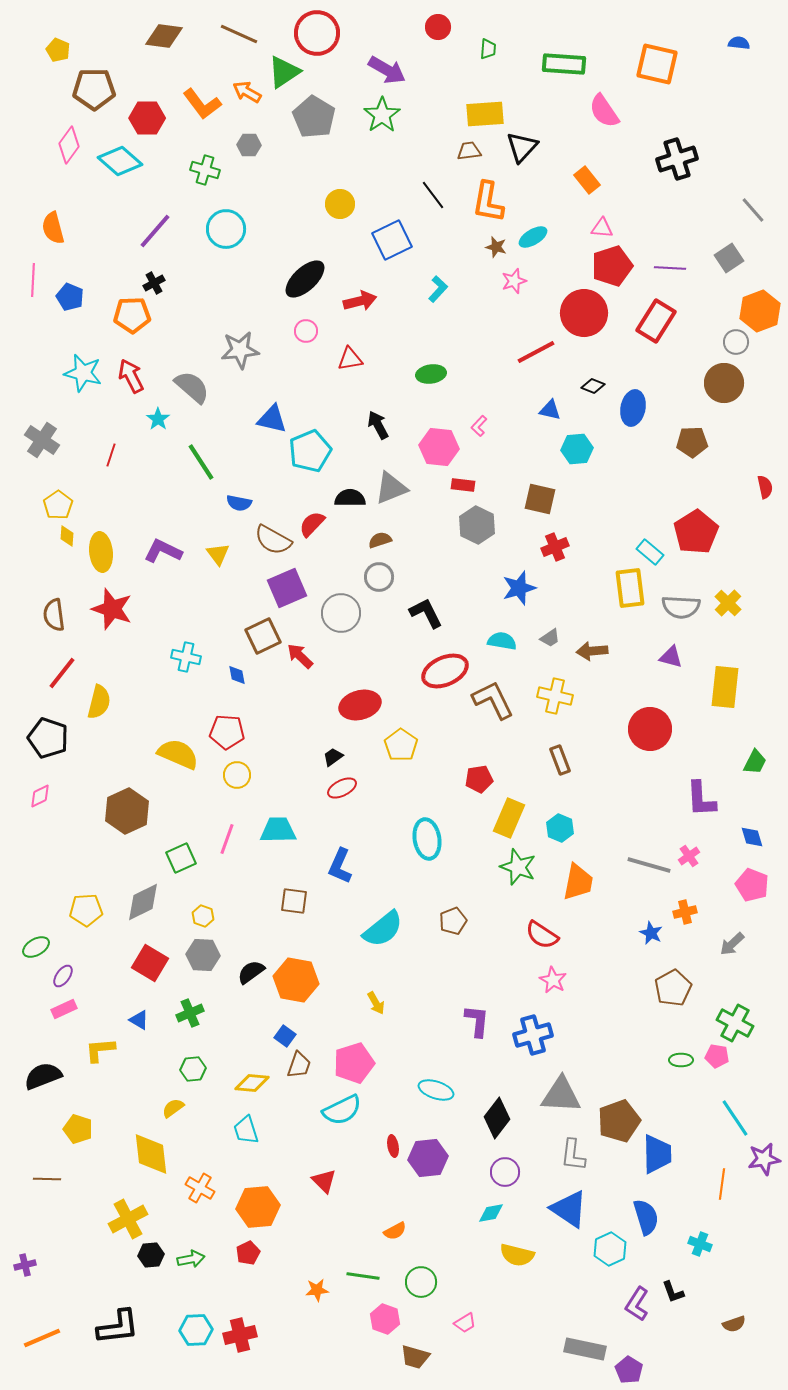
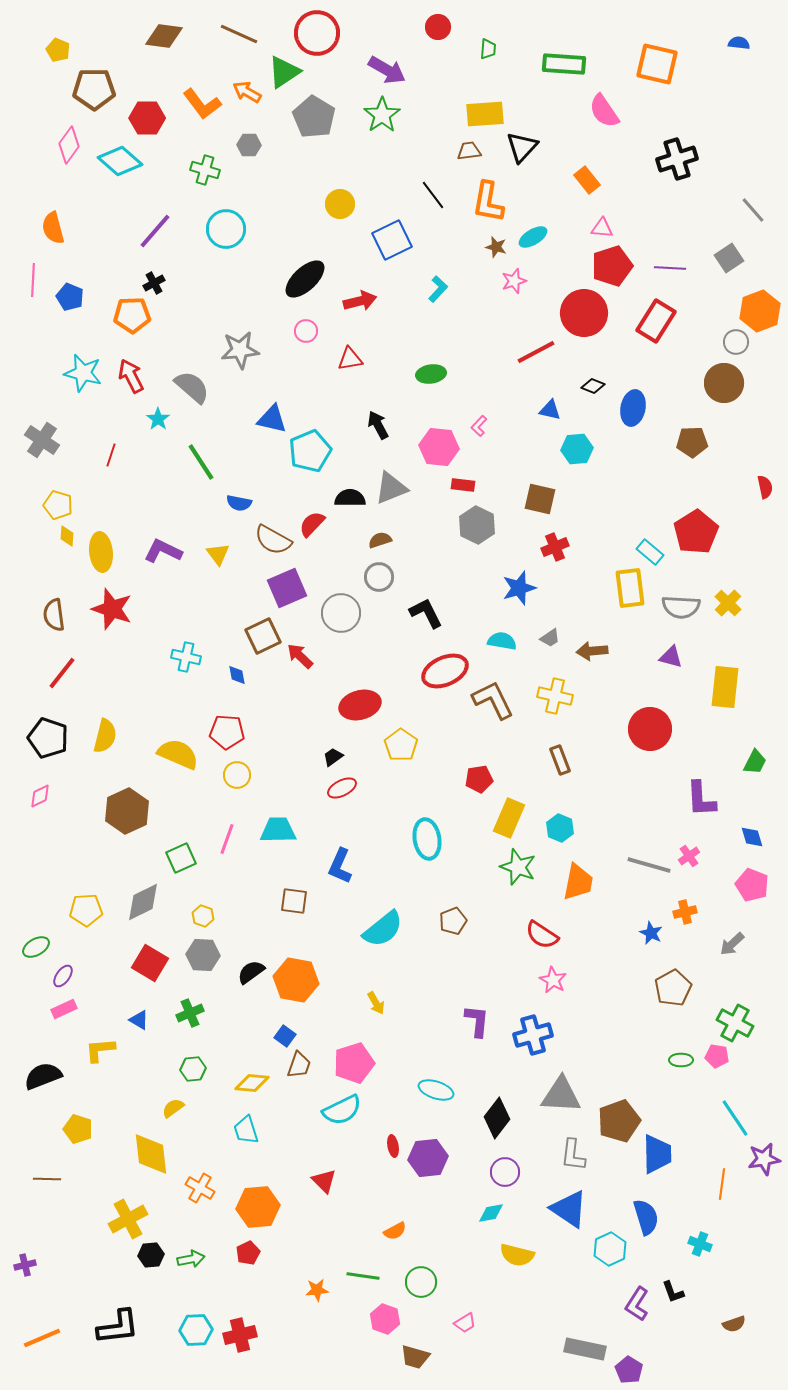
yellow pentagon at (58, 505): rotated 20 degrees counterclockwise
yellow semicircle at (99, 702): moved 6 px right, 34 px down
